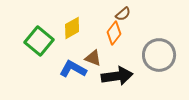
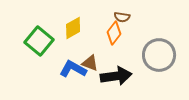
brown semicircle: moved 1 px left, 3 px down; rotated 49 degrees clockwise
yellow diamond: moved 1 px right
brown triangle: moved 3 px left, 5 px down
black arrow: moved 1 px left
